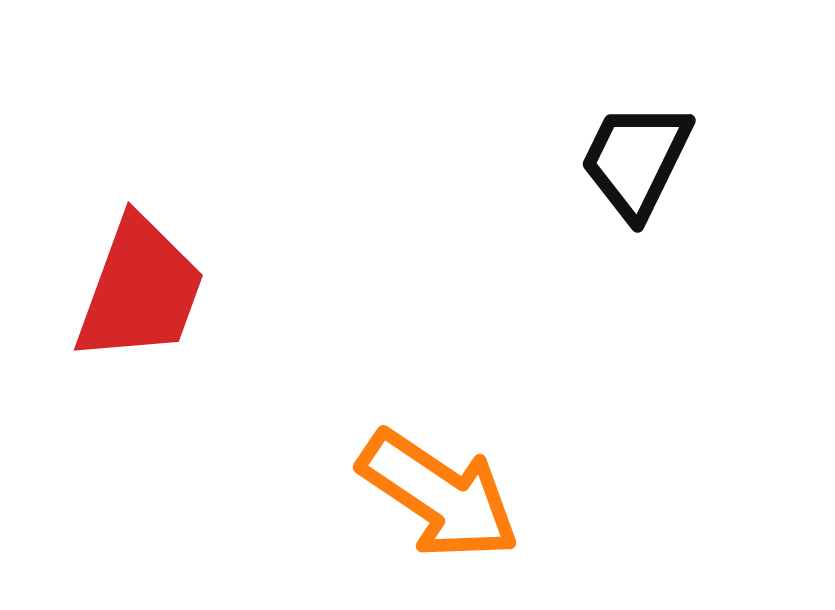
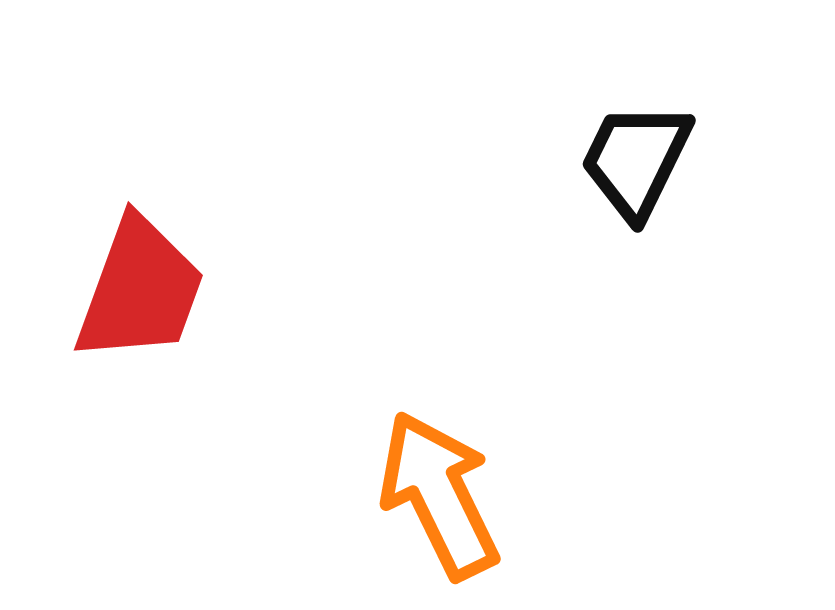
orange arrow: rotated 150 degrees counterclockwise
